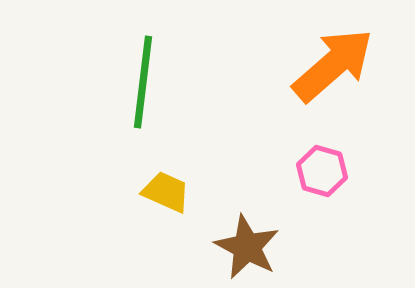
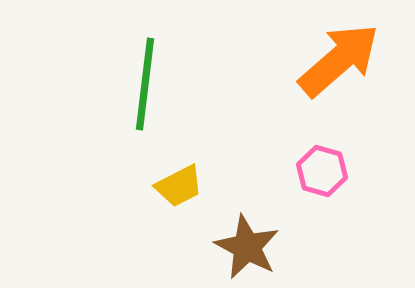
orange arrow: moved 6 px right, 5 px up
green line: moved 2 px right, 2 px down
yellow trapezoid: moved 13 px right, 6 px up; rotated 129 degrees clockwise
